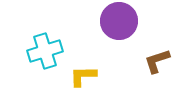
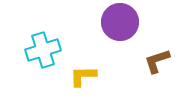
purple circle: moved 1 px right, 1 px down
cyan cross: moved 2 px left, 1 px up
